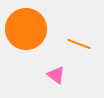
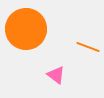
orange line: moved 9 px right, 3 px down
